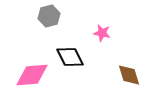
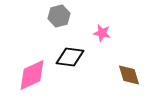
gray hexagon: moved 10 px right
black diamond: rotated 56 degrees counterclockwise
pink diamond: rotated 20 degrees counterclockwise
